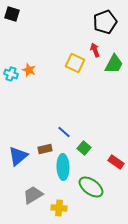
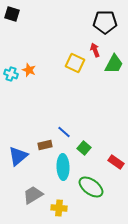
black pentagon: rotated 20 degrees clockwise
brown rectangle: moved 4 px up
